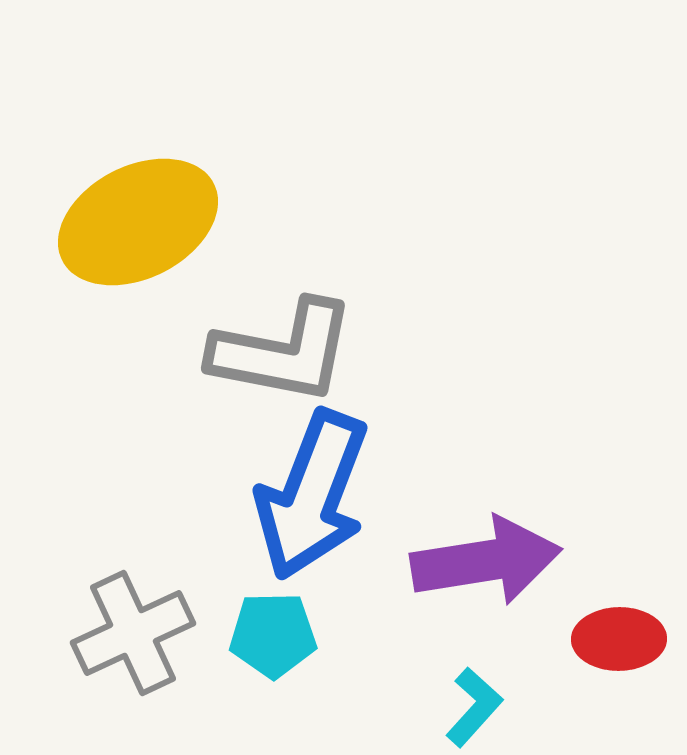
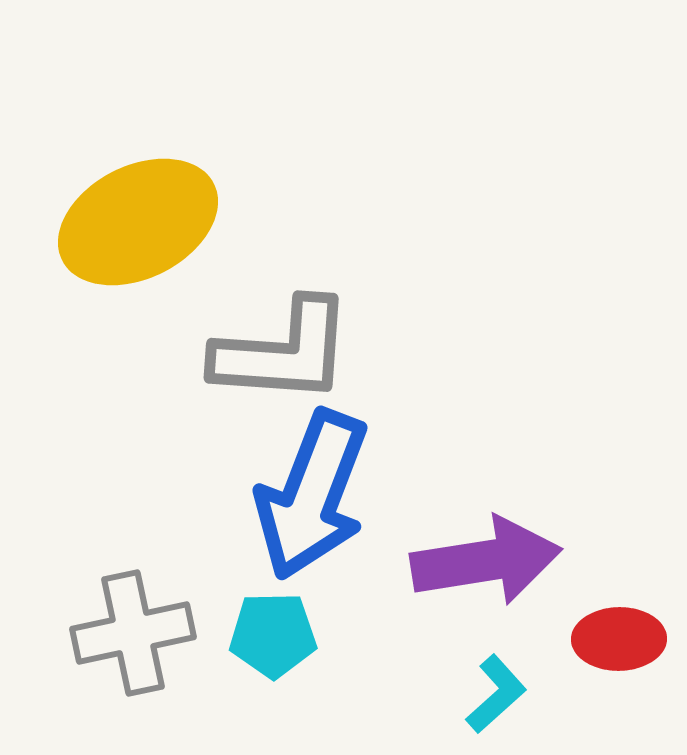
gray L-shape: rotated 7 degrees counterclockwise
gray cross: rotated 13 degrees clockwise
cyan L-shape: moved 22 px right, 13 px up; rotated 6 degrees clockwise
